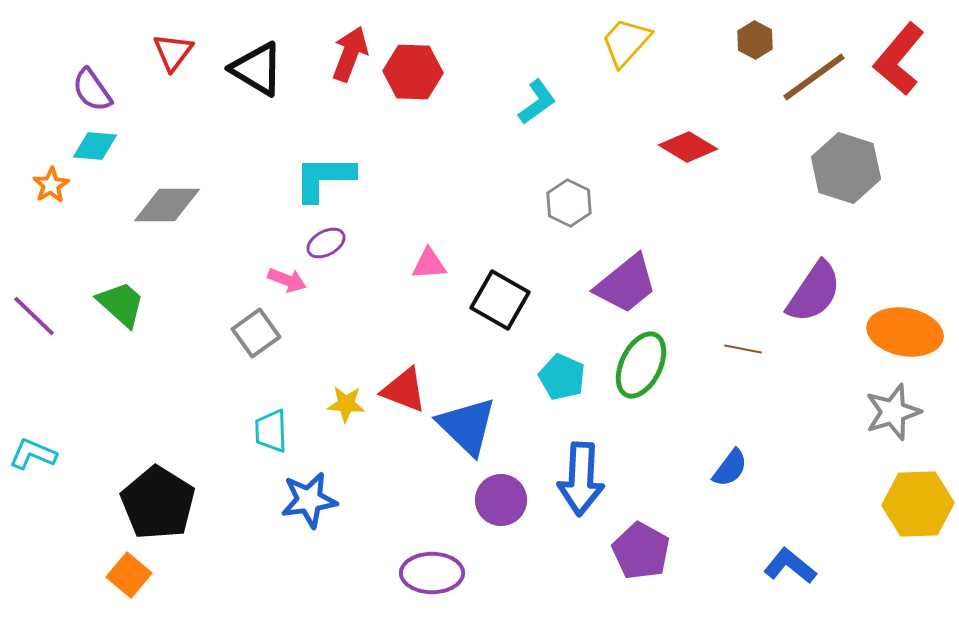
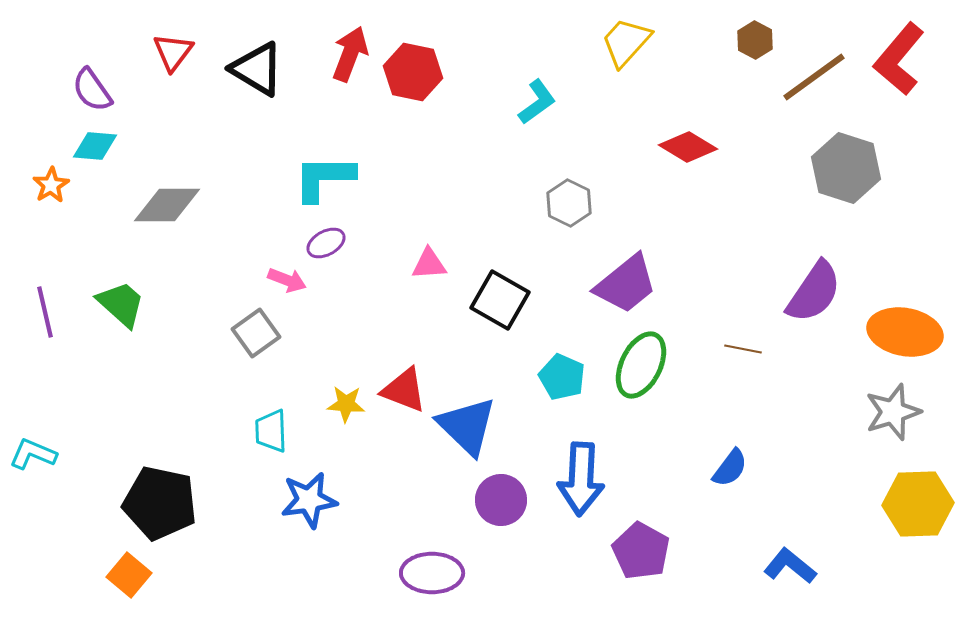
red hexagon at (413, 72): rotated 10 degrees clockwise
purple line at (34, 316): moved 11 px right, 4 px up; rotated 33 degrees clockwise
black pentagon at (158, 503): moved 2 px right; rotated 20 degrees counterclockwise
